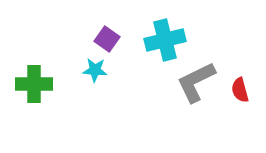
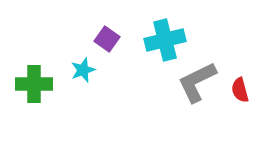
cyan star: moved 12 px left; rotated 25 degrees counterclockwise
gray L-shape: moved 1 px right
